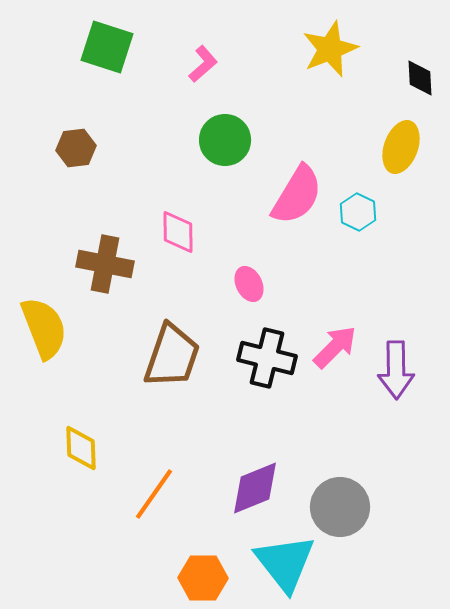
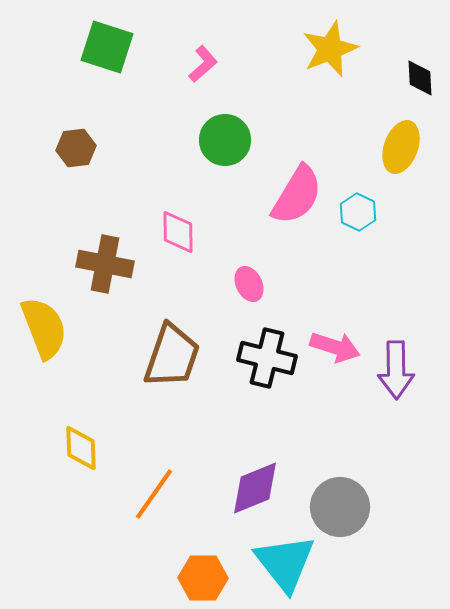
pink arrow: rotated 63 degrees clockwise
